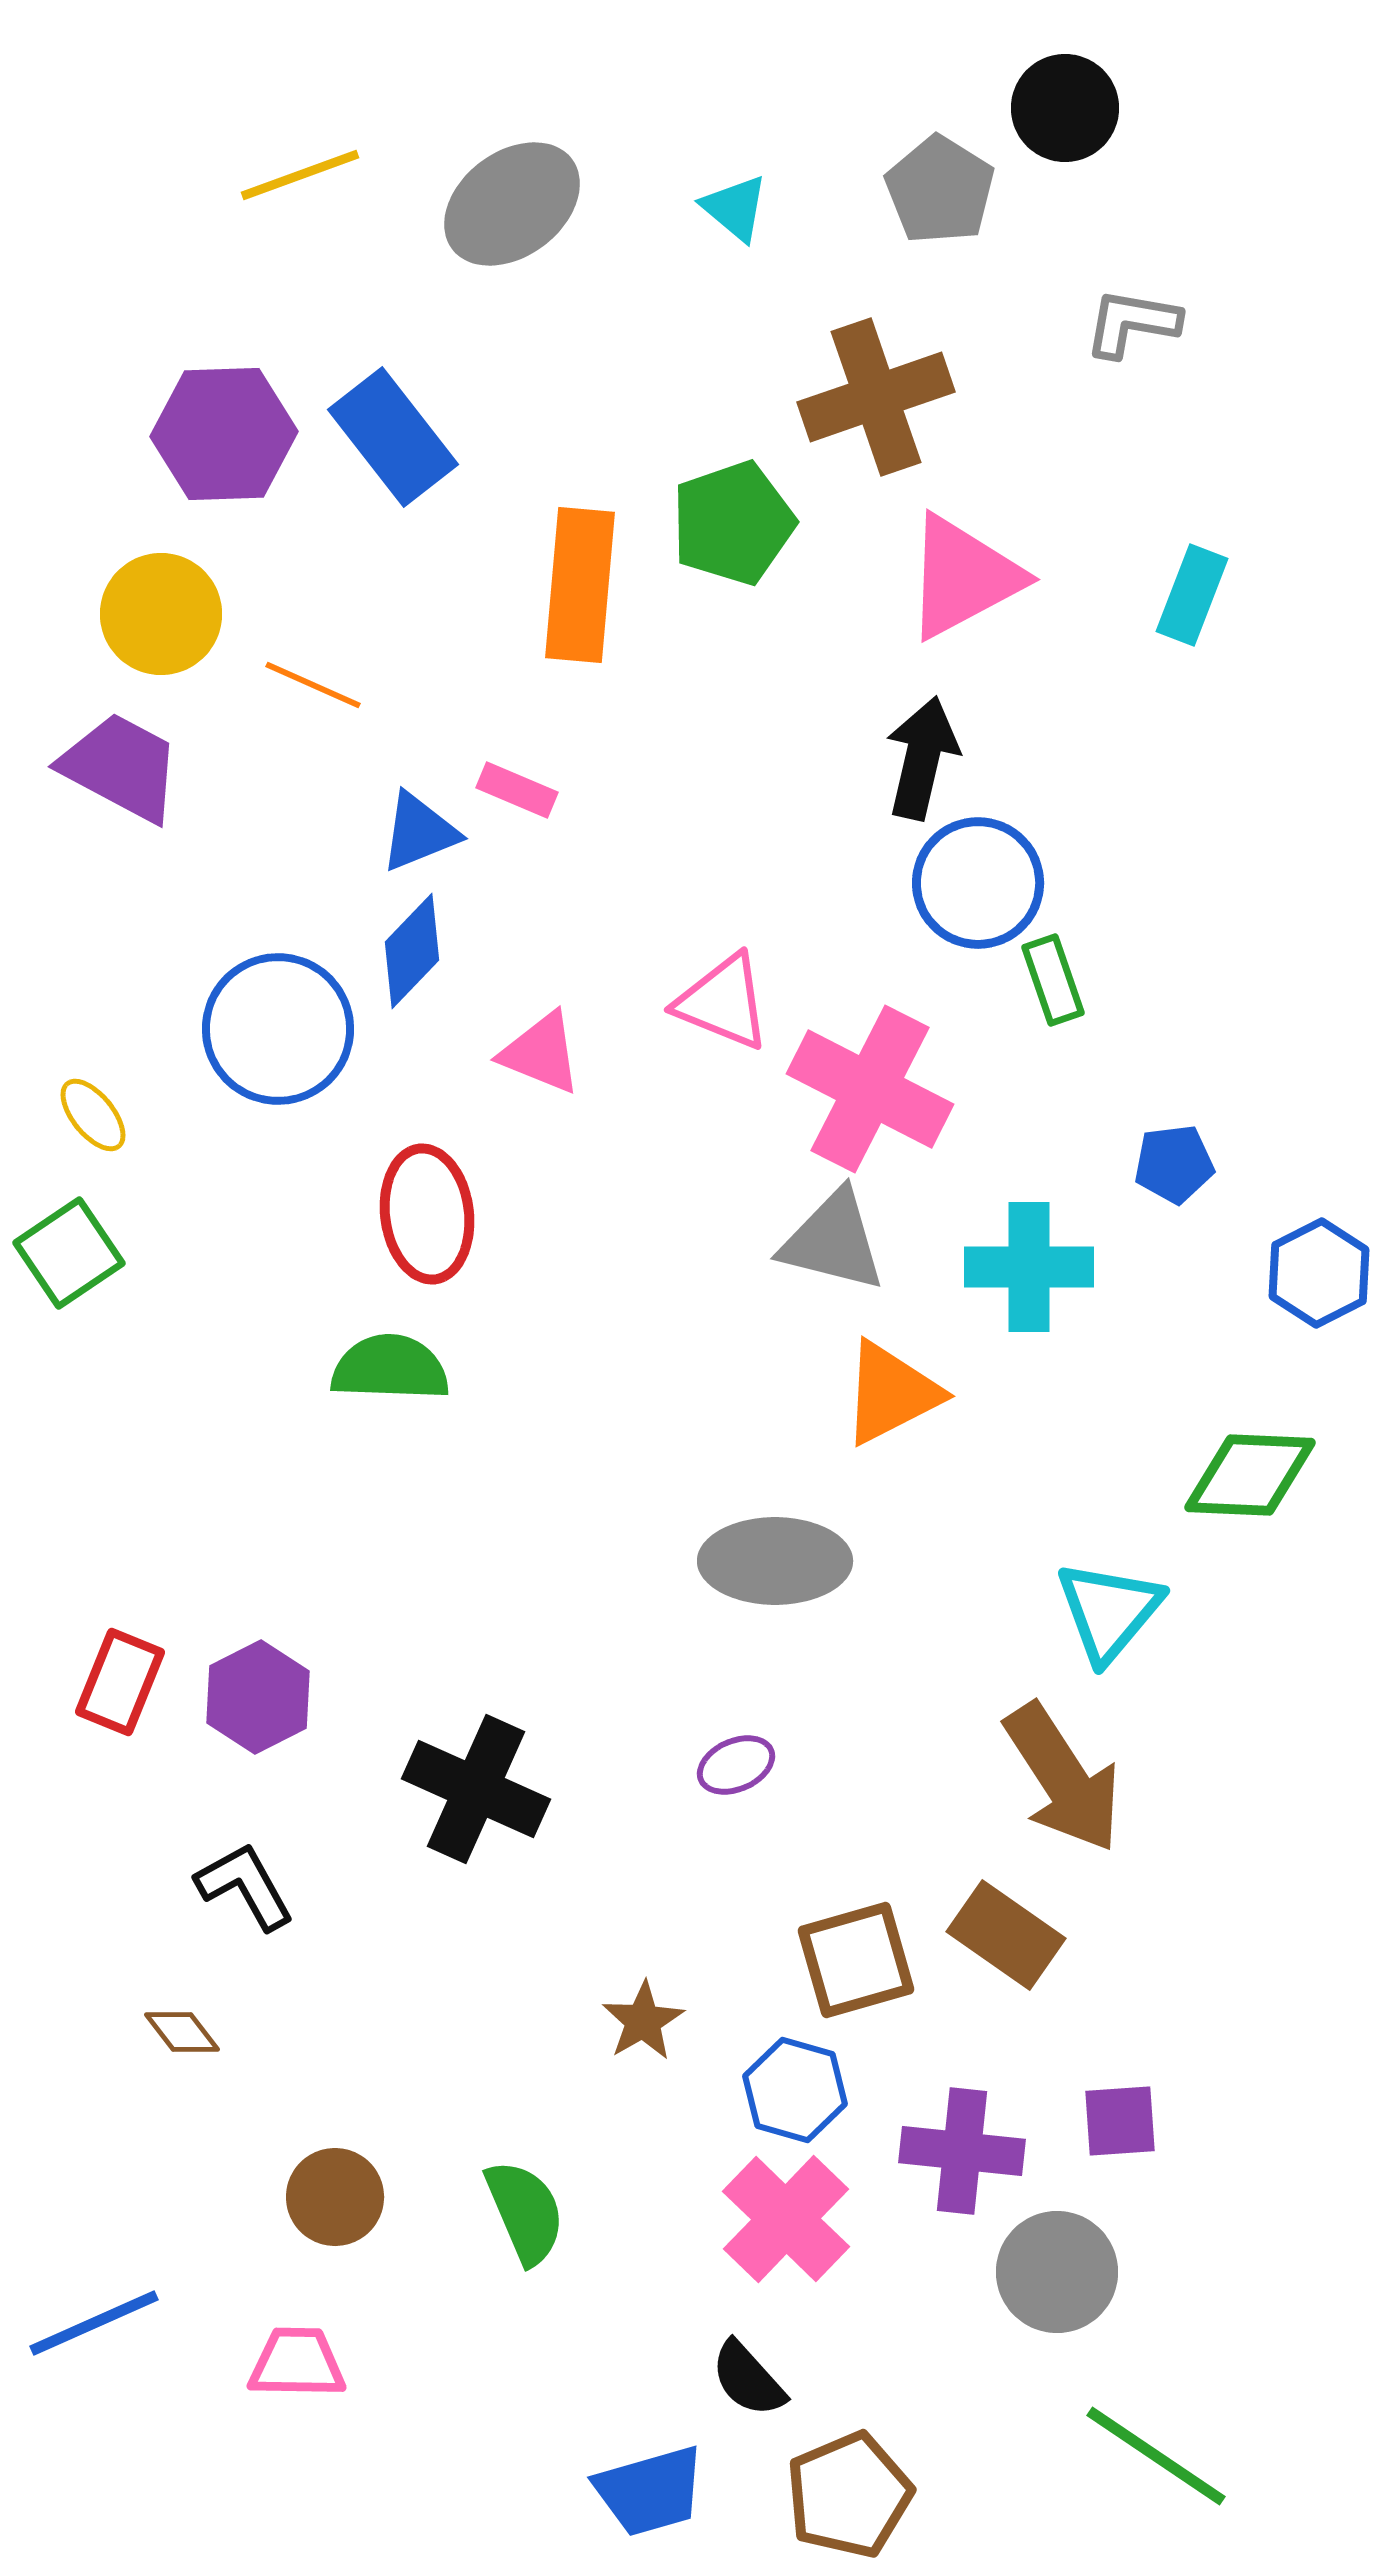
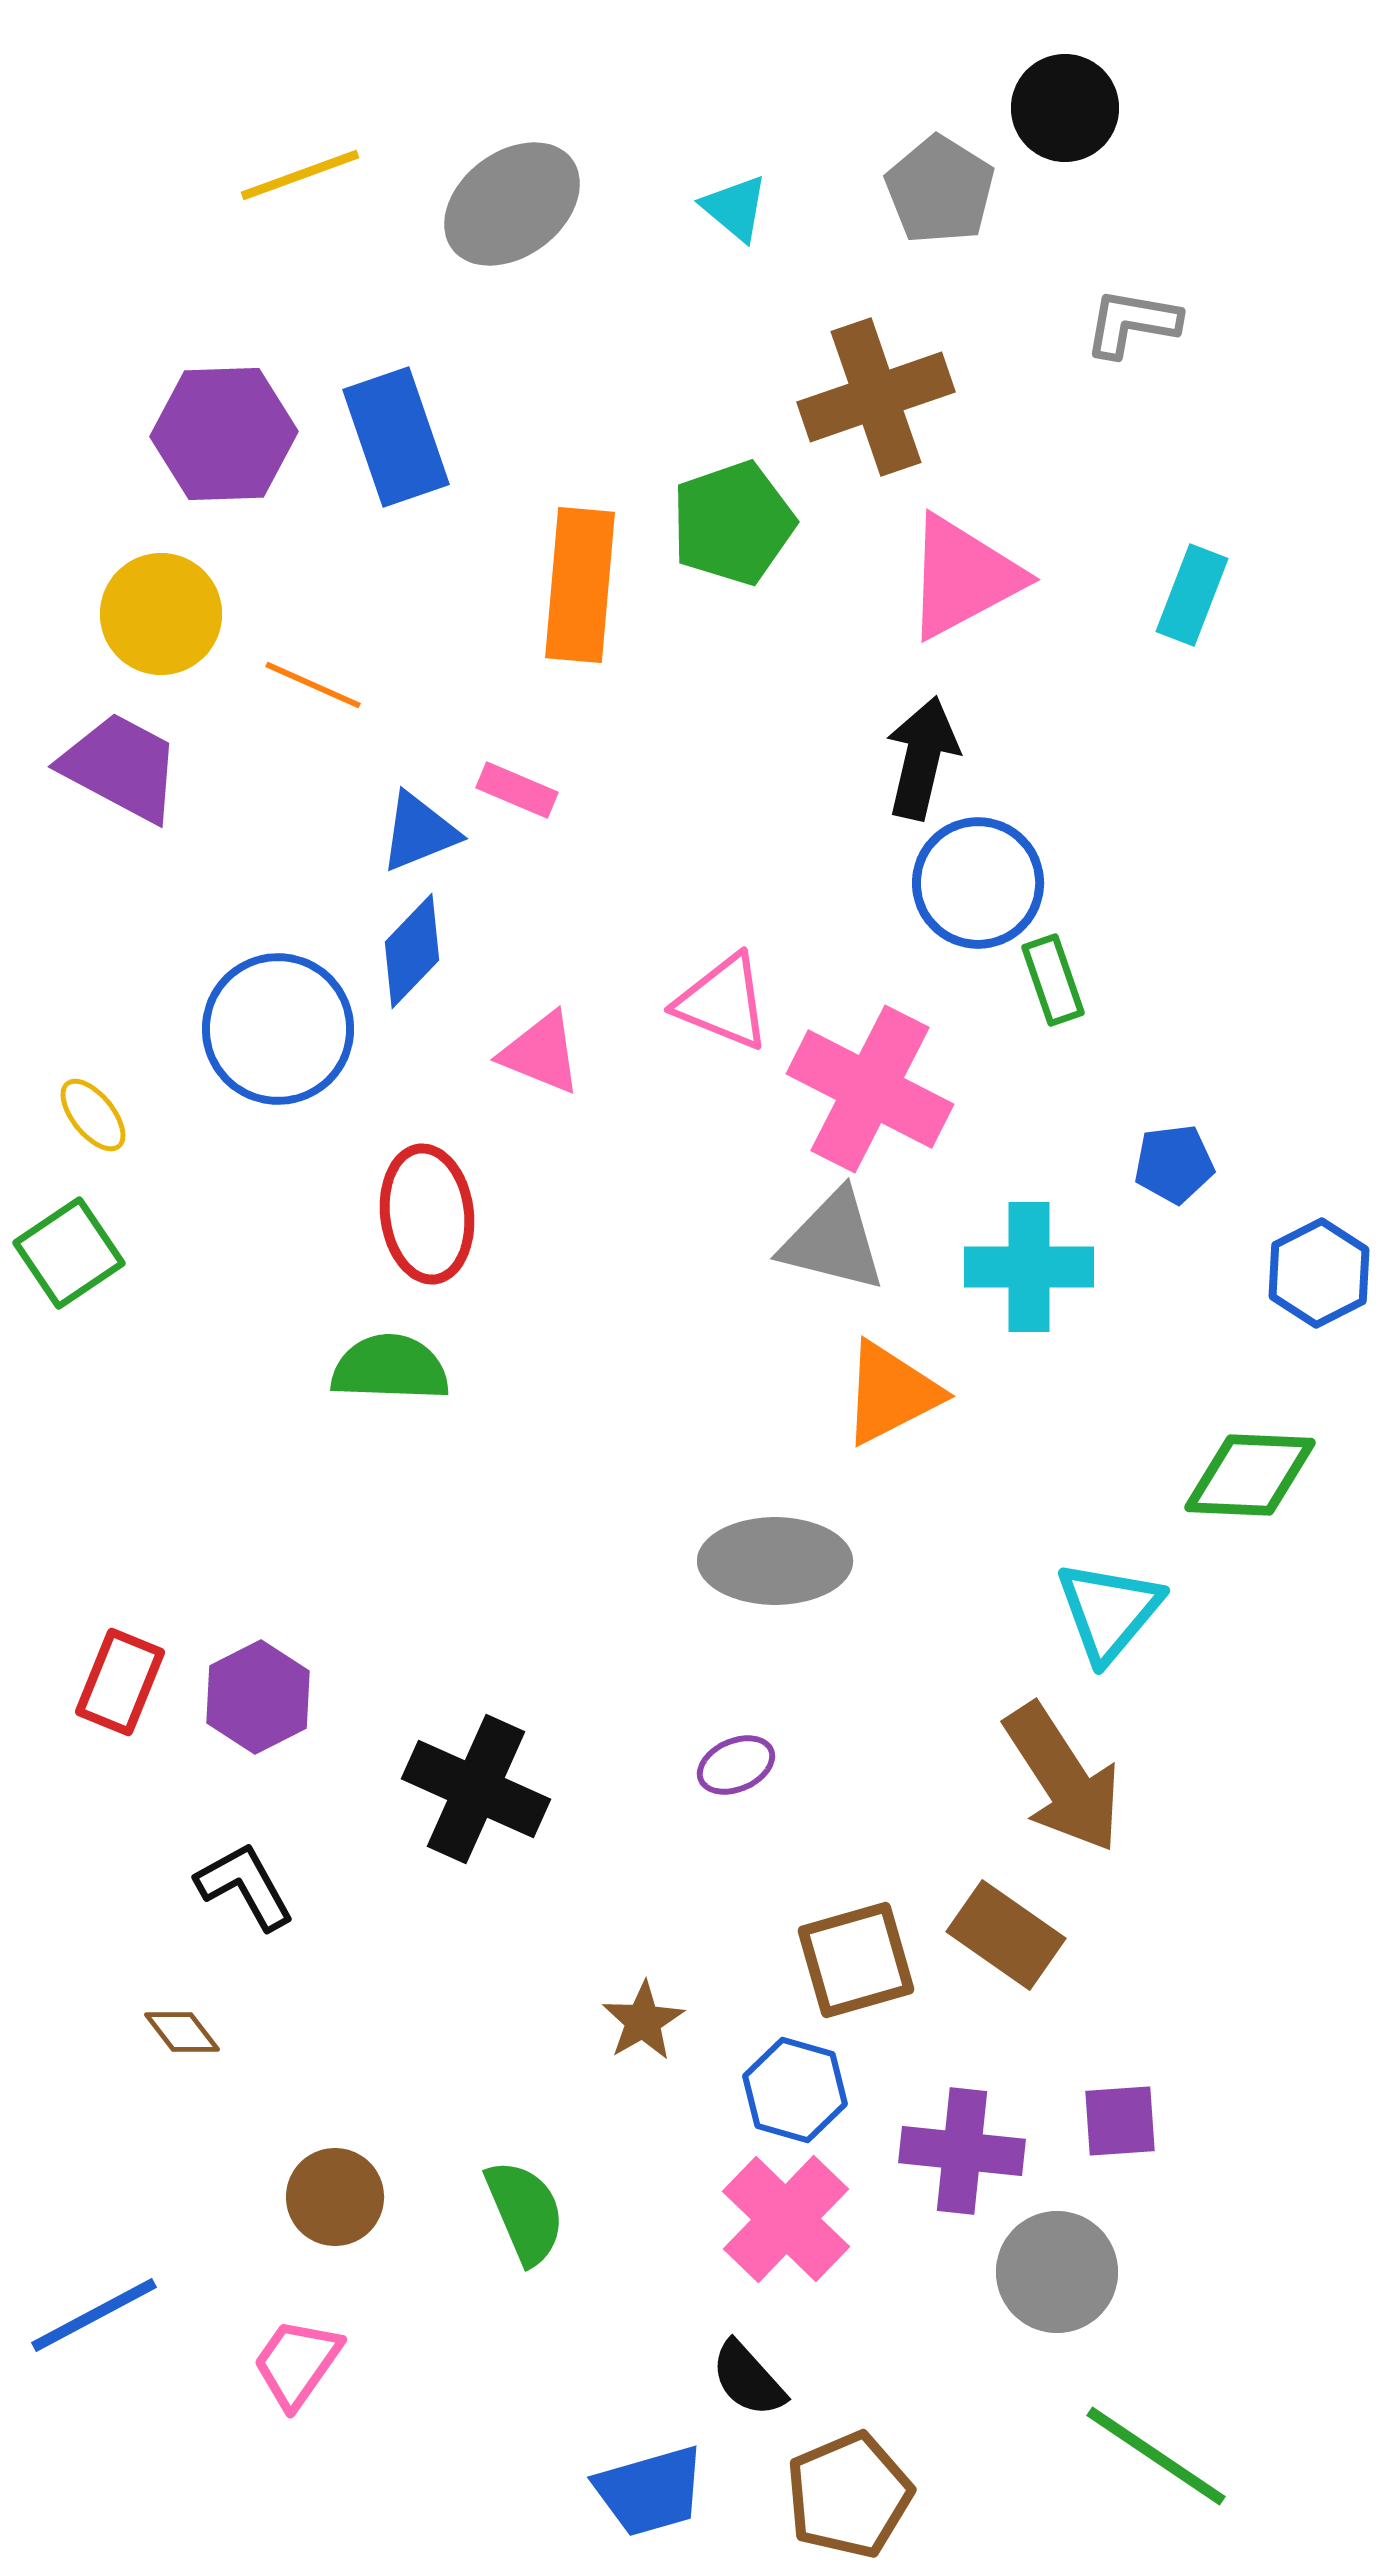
blue rectangle at (393, 437): moved 3 px right; rotated 19 degrees clockwise
blue line at (94, 2323): moved 8 px up; rotated 4 degrees counterclockwise
pink trapezoid at (297, 2363): rotated 56 degrees counterclockwise
